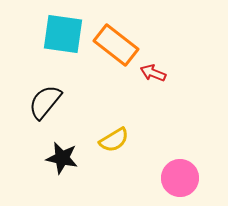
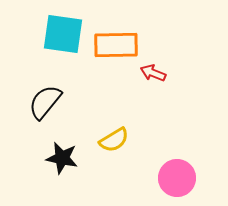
orange rectangle: rotated 39 degrees counterclockwise
pink circle: moved 3 px left
